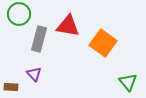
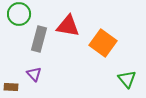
green triangle: moved 1 px left, 3 px up
